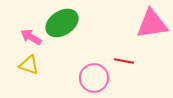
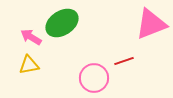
pink triangle: moved 1 px left; rotated 12 degrees counterclockwise
red line: rotated 30 degrees counterclockwise
yellow triangle: rotated 30 degrees counterclockwise
